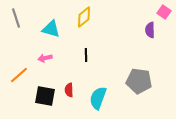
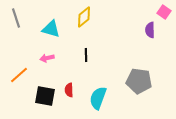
pink arrow: moved 2 px right
